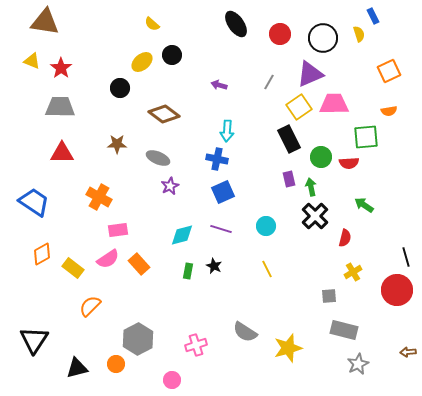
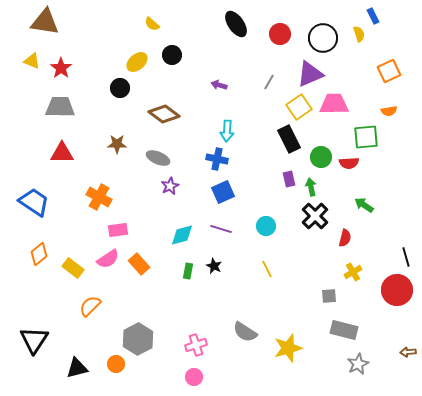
yellow ellipse at (142, 62): moved 5 px left
orange diamond at (42, 254): moved 3 px left; rotated 10 degrees counterclockwise
pink circle at (172, 380): moved 22 px right, 3 px up
